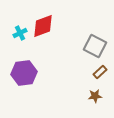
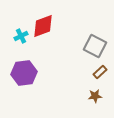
cyan cross: moved 1 px right, 3 px down
